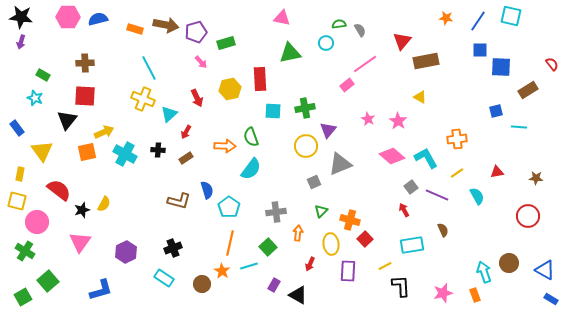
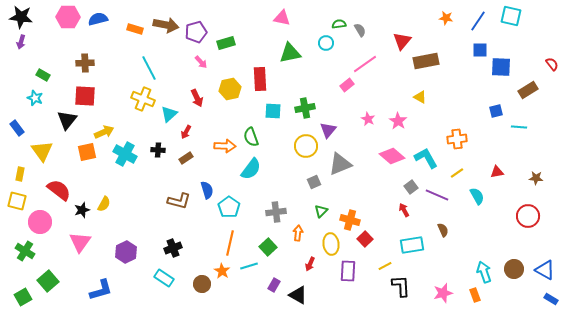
pink circle at (37, 222): moved 3 px right
brown circle at (509, 263): moved 5 px right, 6 px down
